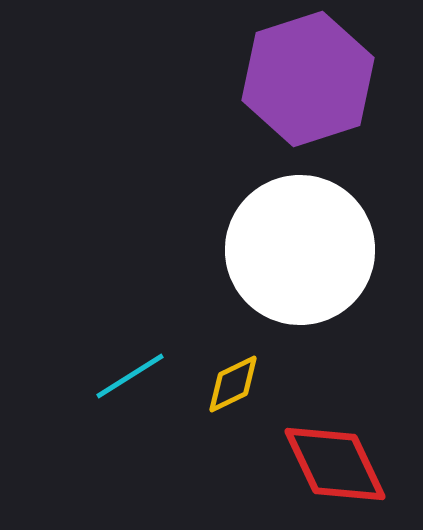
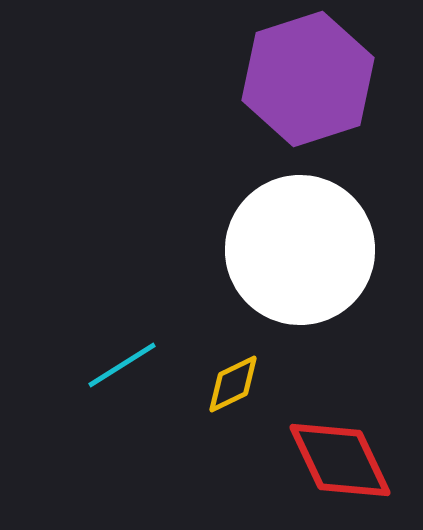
cyan line: moved 8 px left, 11 px up
red diamond: moved 5 px right, 4 px up
